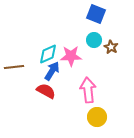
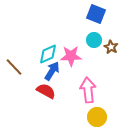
brown line: rotated 54 degrees clockwise
